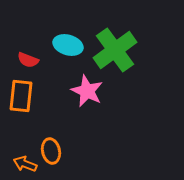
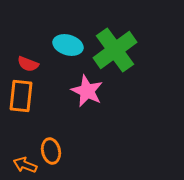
red semicircle: moved 4 px down
orange arrow: moved 1 px down
